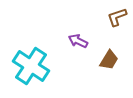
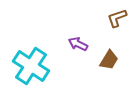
brown L-shape: moved 1 px down
purple arrow: moved 3 px down
